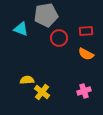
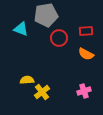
yellow cross: rotated 14 degrees clockwise
